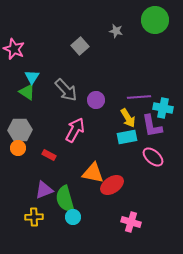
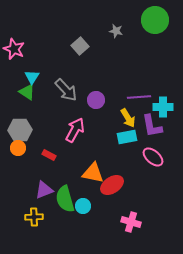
cyan cross: moved 1 px up; rotated 12 degrees counterclockwise
cyan circle: moved 10 px right, 11 px up
